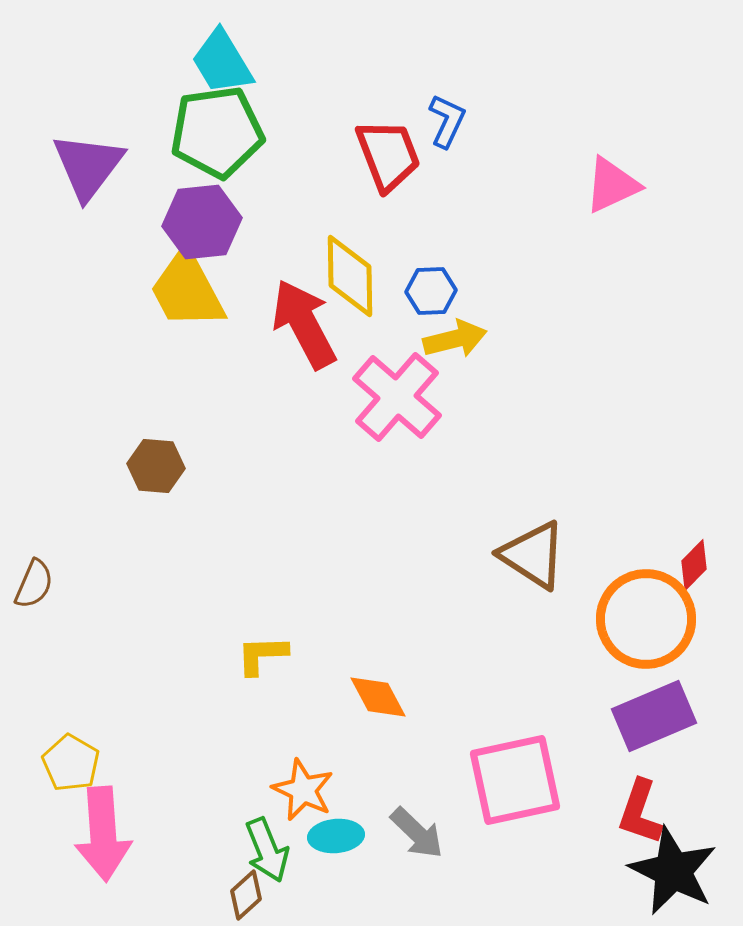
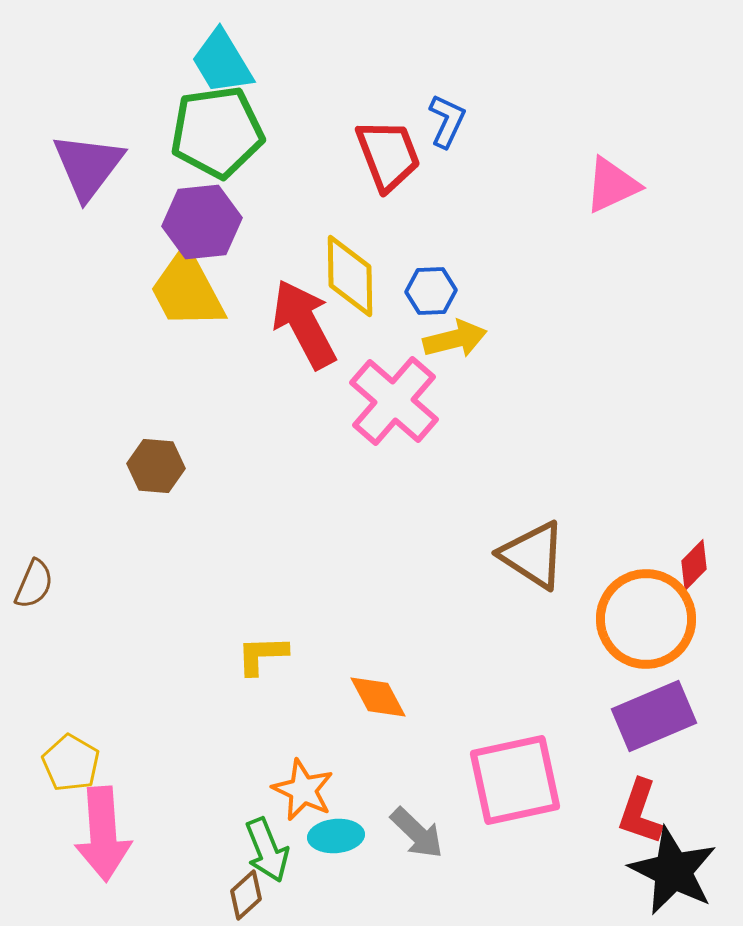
pink cross: moved 3 px left, 4 px down
